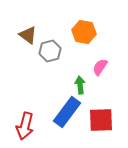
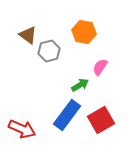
gray hexagon: moved 1 px left
green arrow: rotated 66 degrees clockwise
blue rectangle: moved 3 px down
red square: rotated 28 degrees counterclockwise
red arrow: moved 3 px left, 3 px down; rotated 80 degrees counterclockwise
